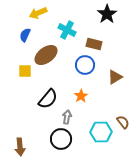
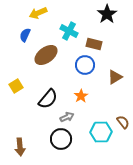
cyan cross: moved 2 px right, 1 px down
yellow square: moved 9 px left, 15 px down; rotated 32 degrees counterclockwise
gray arrow: rotated 56 degrees clockwise
